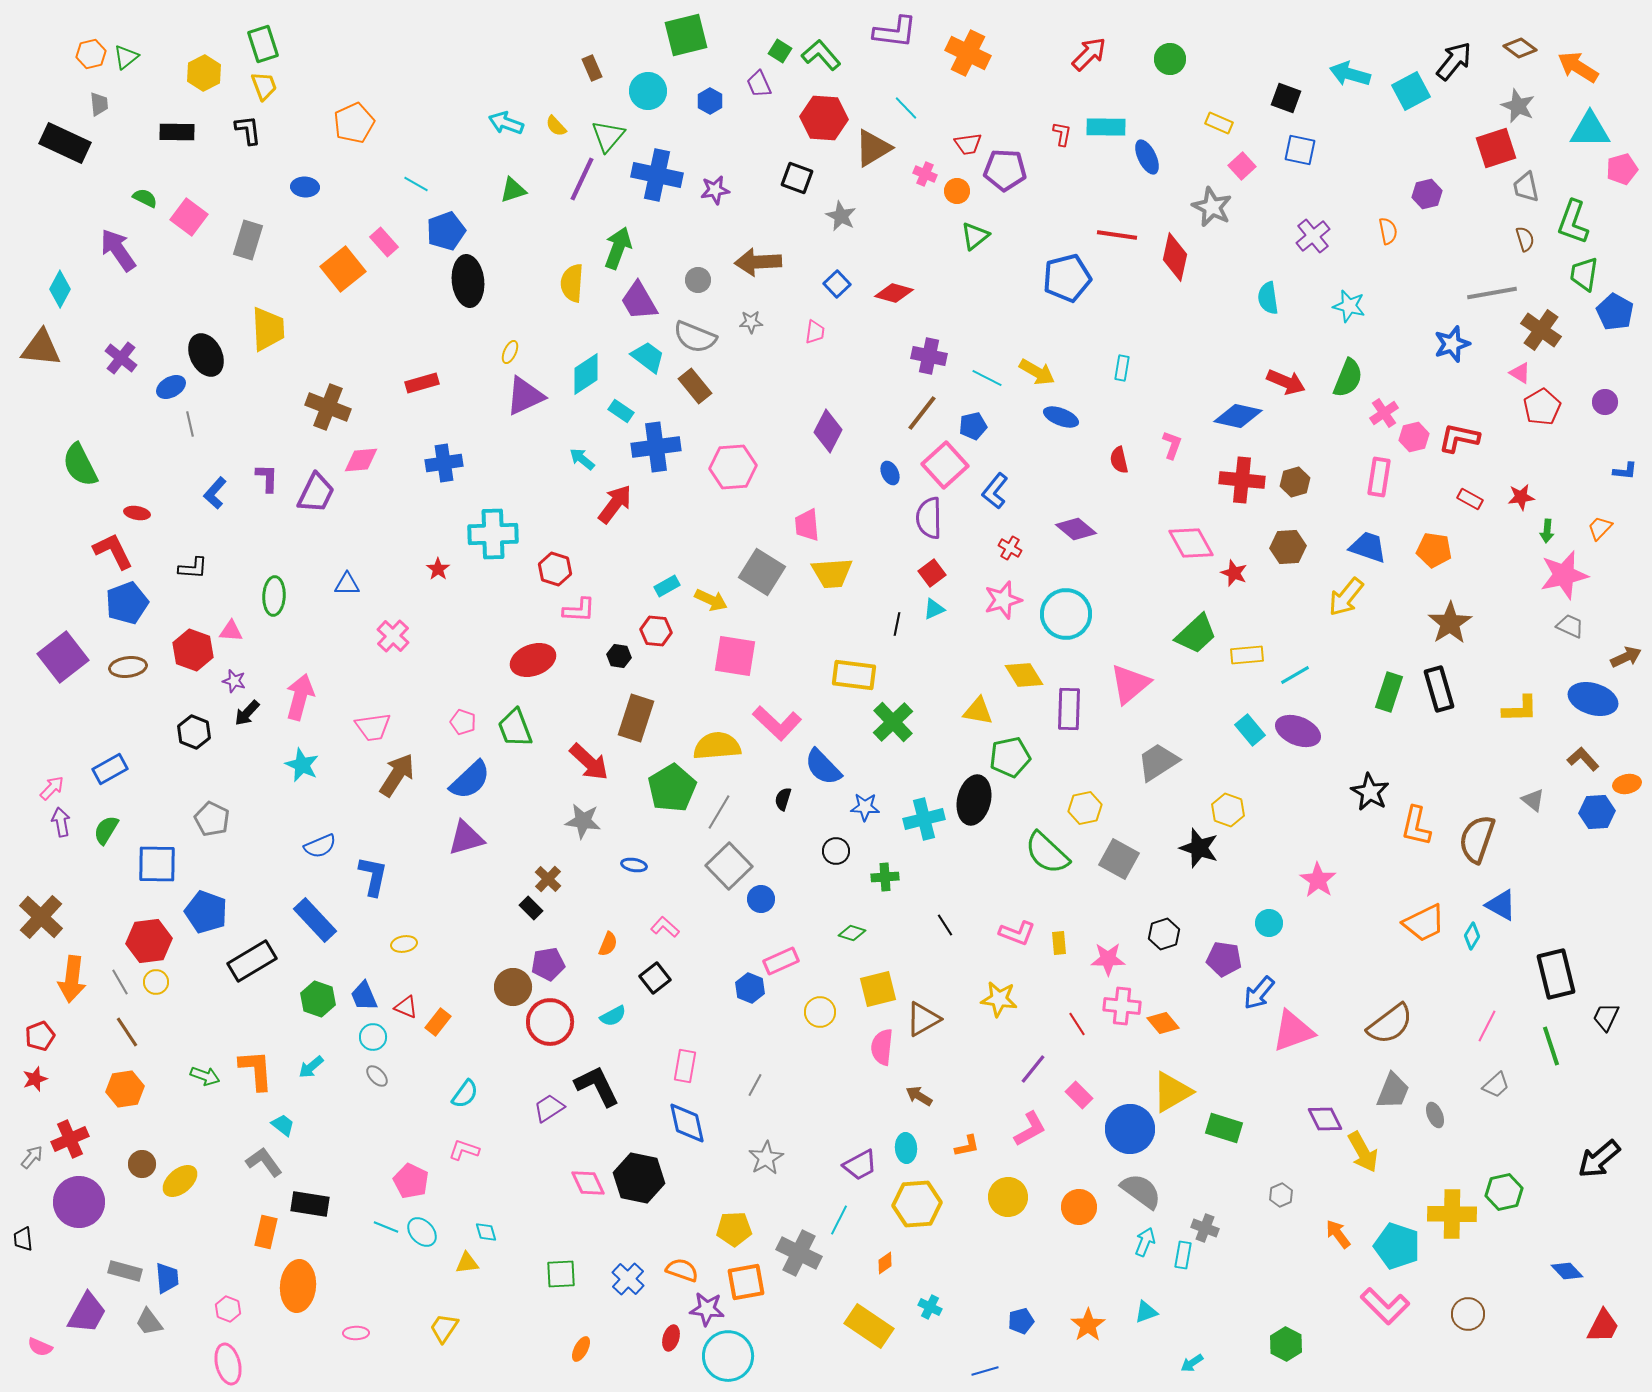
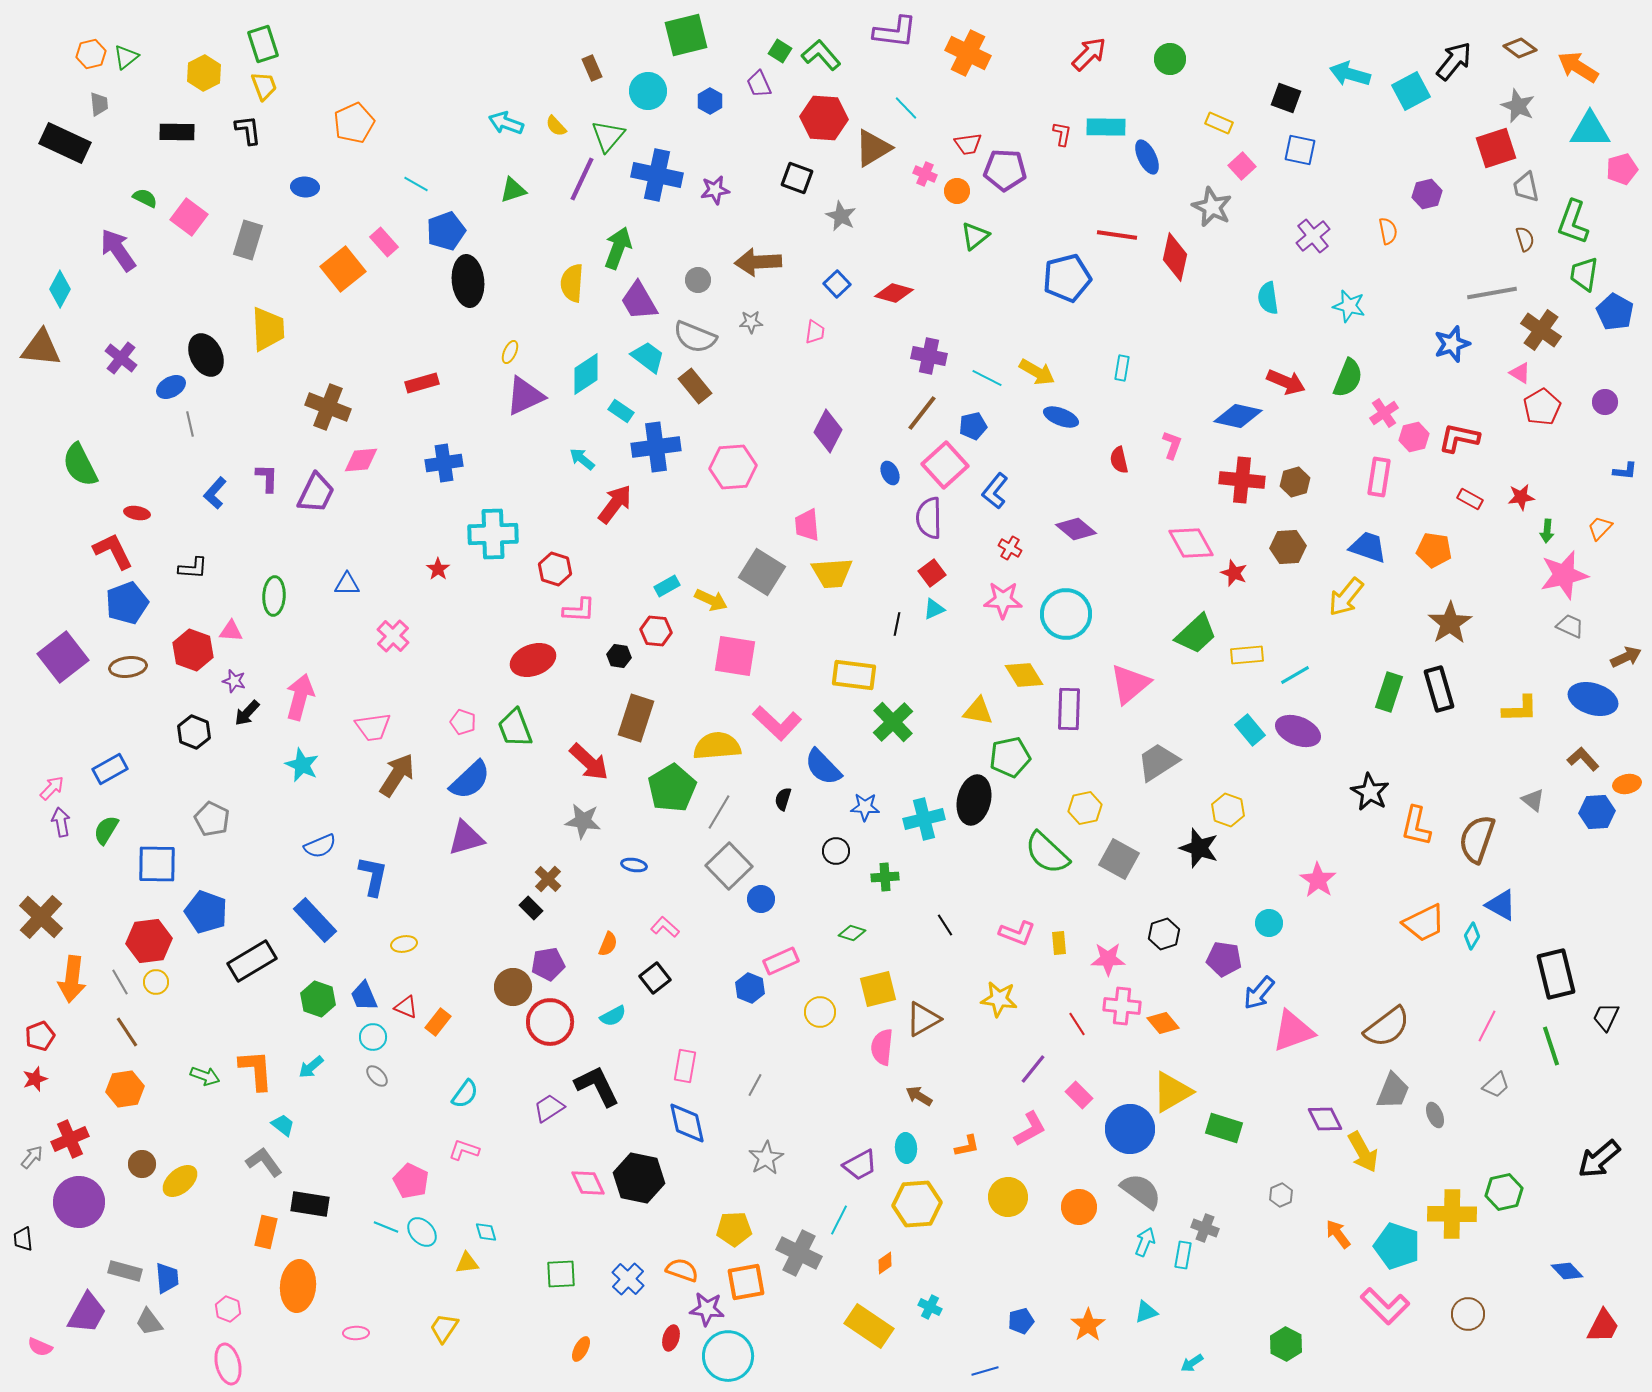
pink star at (1003, 600): rotated 18 degrees clockwise
brown semicircle at (1390, 1024): moved 3 px left, 3 px down
